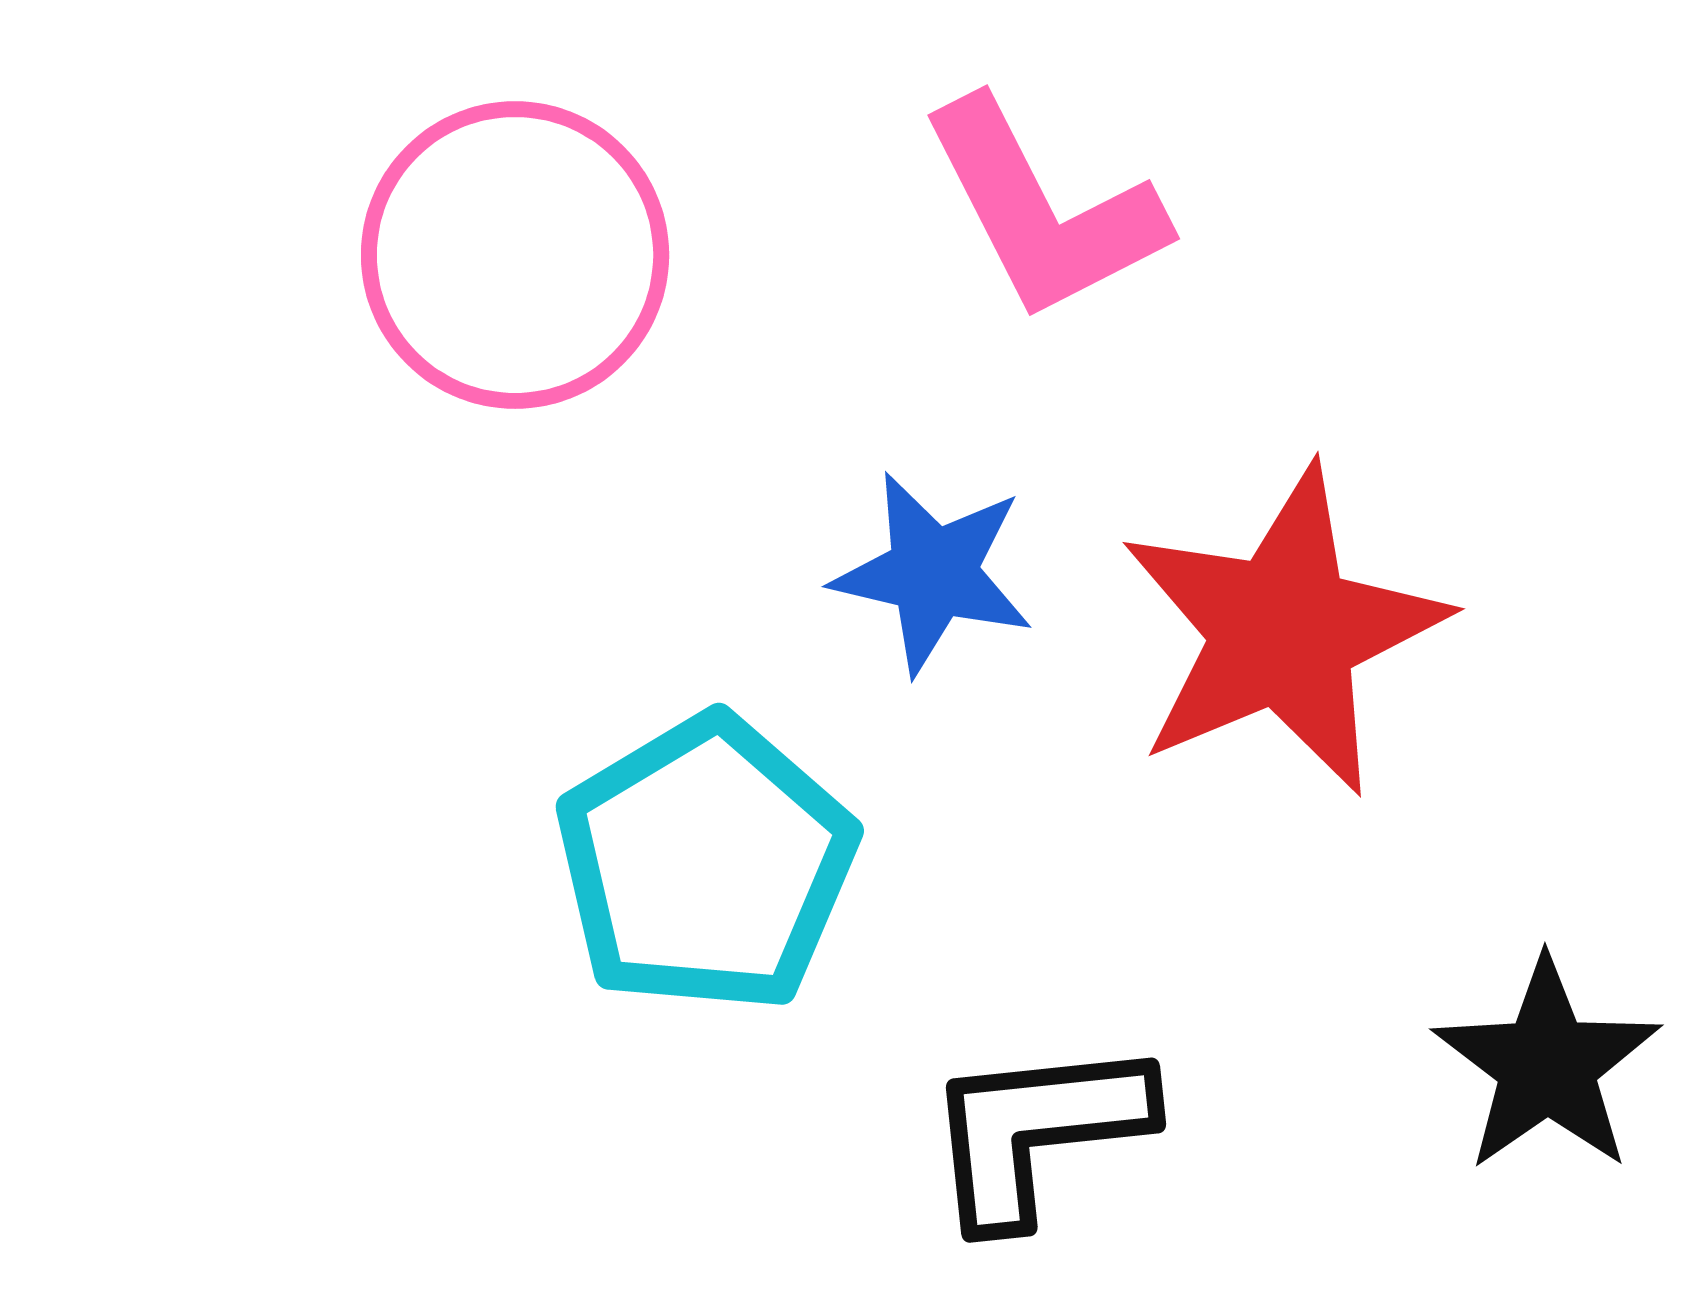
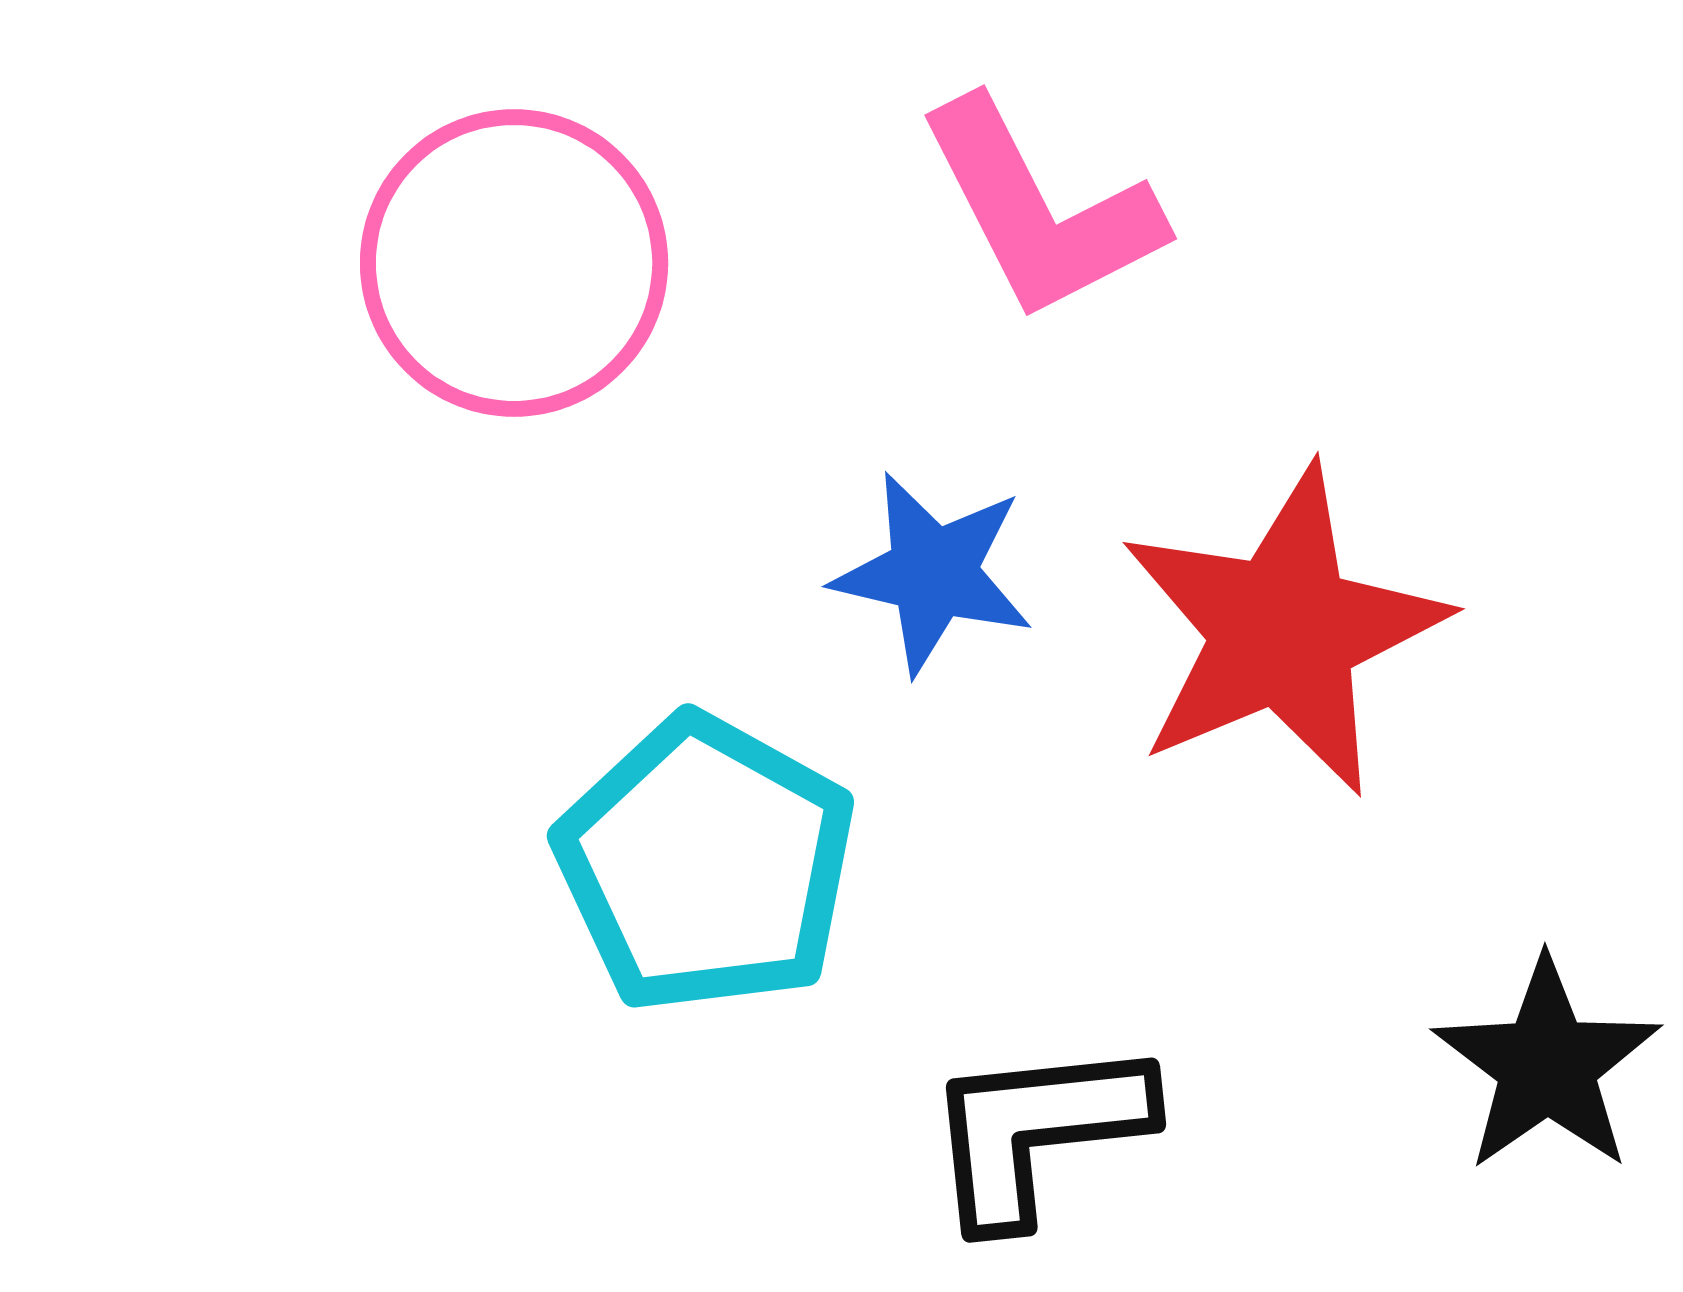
pink L-shape: moved 3 px left
pink circle: moved 1 px left, 8 px down
cyan pentagon: rotated 12 degrees counterclockwise
